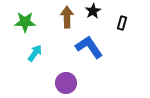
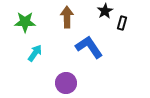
black star: moved 12 px right
